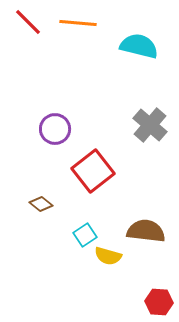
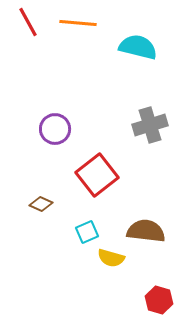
red line: rotated 16 degrees clockwise
cyan semicircle: moved 1 px left, 1 px down
gray cross: rotated 32 degrees clockwise
red square: moved 4 px right, 4 px down
brown diamond: rotated 15 degrees counterclockwise
cyan square: moved 2 px right, 3 px up; rotated 10 degrees clockwise
yellow semicircle: moved 3 px right, 2 px down
red hexagon: moved 2 px up; rotated 12 degrees clockwise
